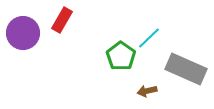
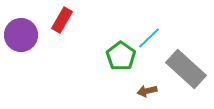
purple circle: moved 2 px left, 2 px down
gray rectangle: rotated 18 degrees clockwise
